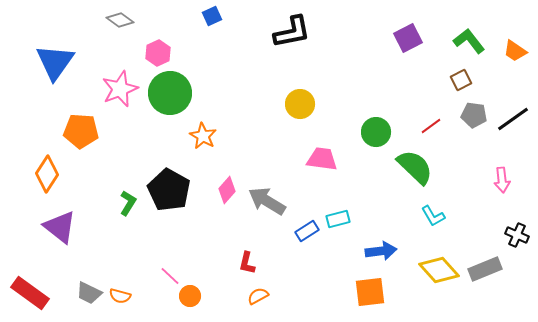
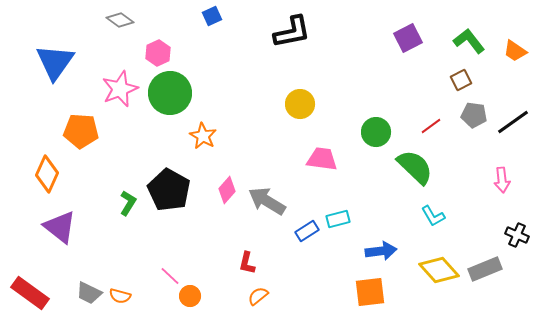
black line at (513, 119): moved 3 px down
orange diamond at (47, 174): rotated 9 degrees counterclockwise
orange semicircle at (258, 296): rotated 10 degrees counterclockwise
